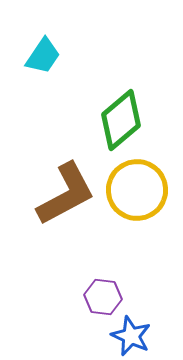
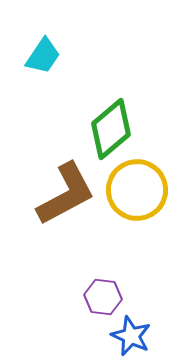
green diamond: moved 10 px left, 9 px down
